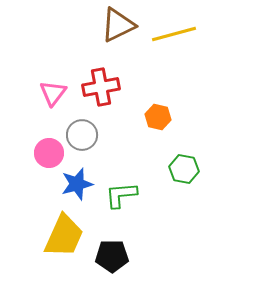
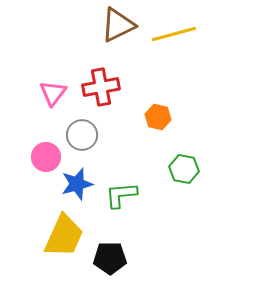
pink circle: moved 3 px left, 4 px down
black pentagon: moved 2 px left, 2 px down
